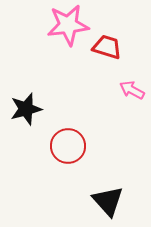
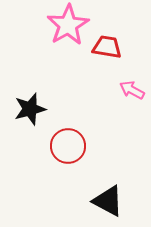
pink star: rotated 24 degrees counterclockwise
red trapezoid: rotated 8 degrees counterclockwise
black star: moved 4 px right
black triangle: rotated 20 degrees counterclockwise
